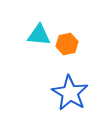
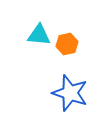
blue star: rotated 12 degrees counterclockwise
